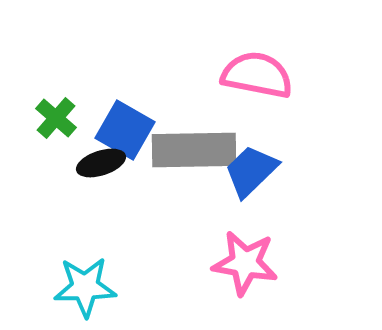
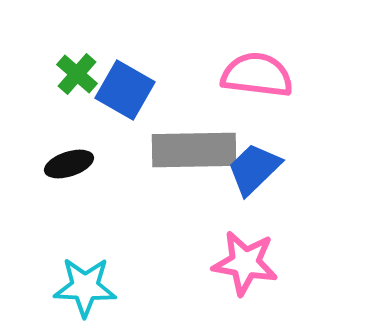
pink semicircle: rotated 4 degrees counterclockwise
green cross: moved 21 px right, 44 px up
blue square: moved 40 px up
black ellipse: moved 32 px left, 1 px down
blue trapezoid: moved 3 px right, 2 px up
cyan star: rotated 4 degrees clockwise
